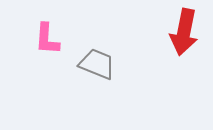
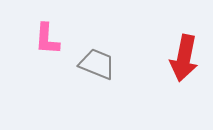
red arrow: moved 26 px down
